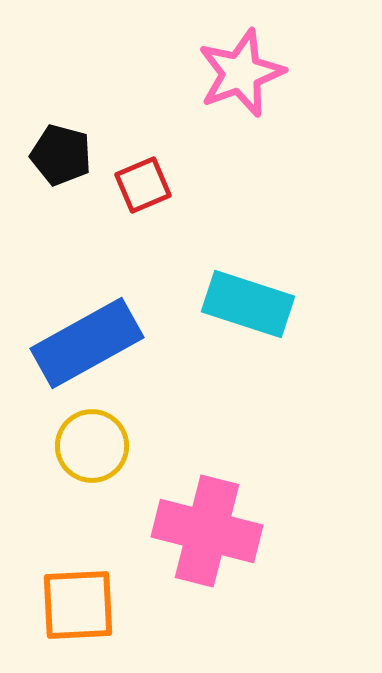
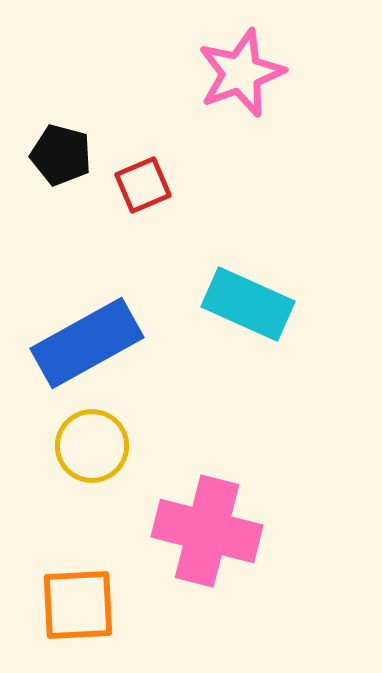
cyan rectangle: rotated 6 degrees clockwise
